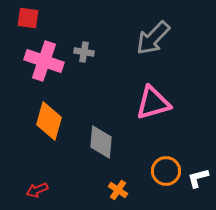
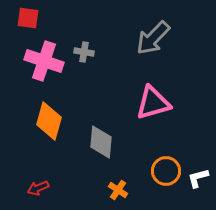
red arrow: moved 1 px right, 2 px up
